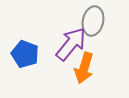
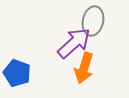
purple arrow: moved 3 px right, 1 px up; rotated 9 degrees clockwise
blue pentagon: moved 8 px left, 19 px down
